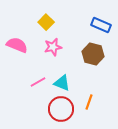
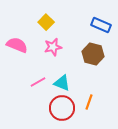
red circle: moved 1 px right, 1 px up
